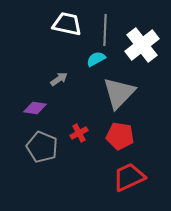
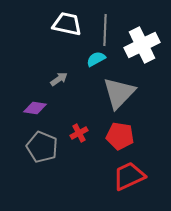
white cross: rotated 12 degrees clockwise
red trapezoid: moved 1 px up
